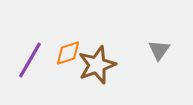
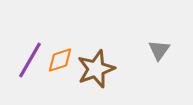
orange diamond: moved 8 px left, 7 px down
brown star: moved 1 px left, 4 px down
